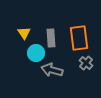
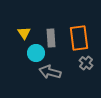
gray arrow: moved 2 px left, 2 px down
